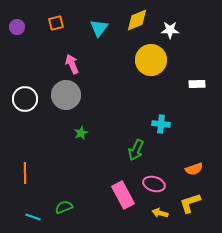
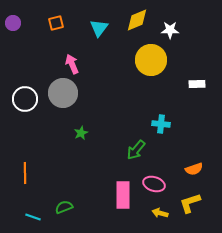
purple circle: moved 4 px left, 4 px up
gray circle: moved 3 px left, 2 px up
green arrow: rotated 15 degrees clockwise
pink rectangle: rotated 28 degrees clockwise
